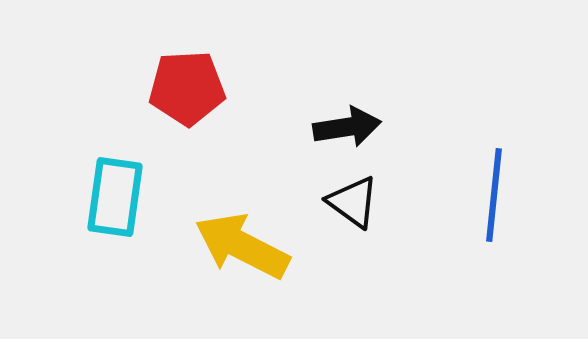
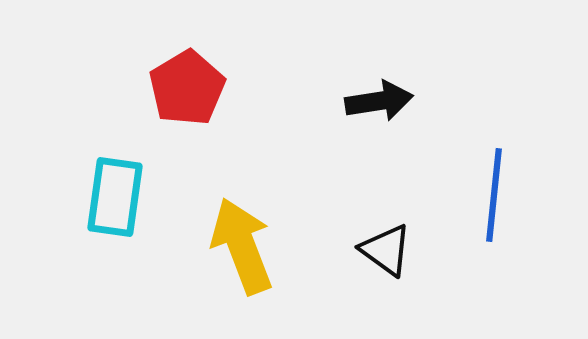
red pentagon: rotated 28 degrees counterclockwise
black arrow: moved 32 px right, 26 px up
black triangle: moved 33 px right, 48 px down
yellow arrow: rotated 42 degrees clockwise
